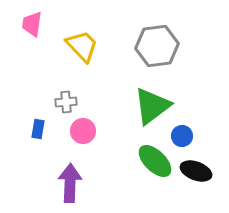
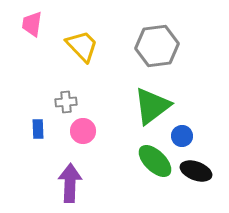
blue rectangle: rotated 12 degrees counterclockwise
